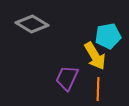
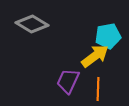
yellow arrow: rotated 96 degrees counterclockwise
purple trapezoid: moved 1 px right, 3 px down
